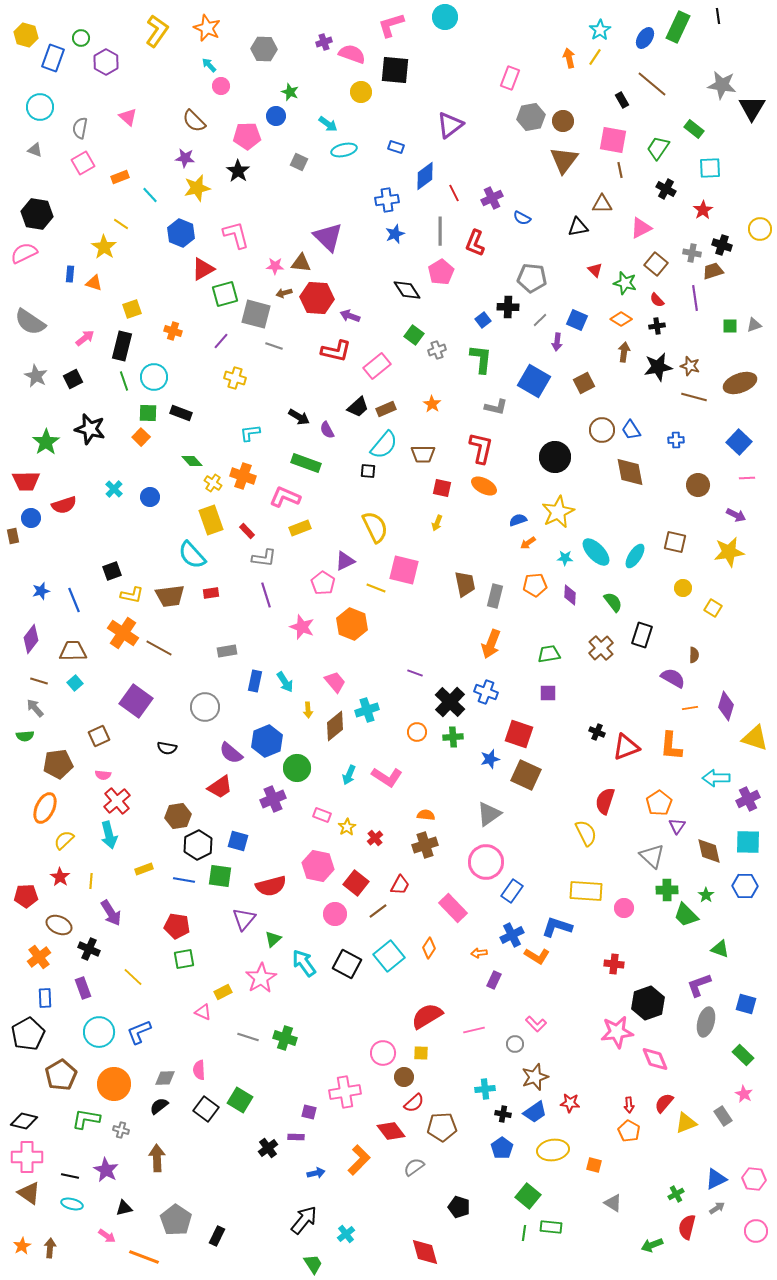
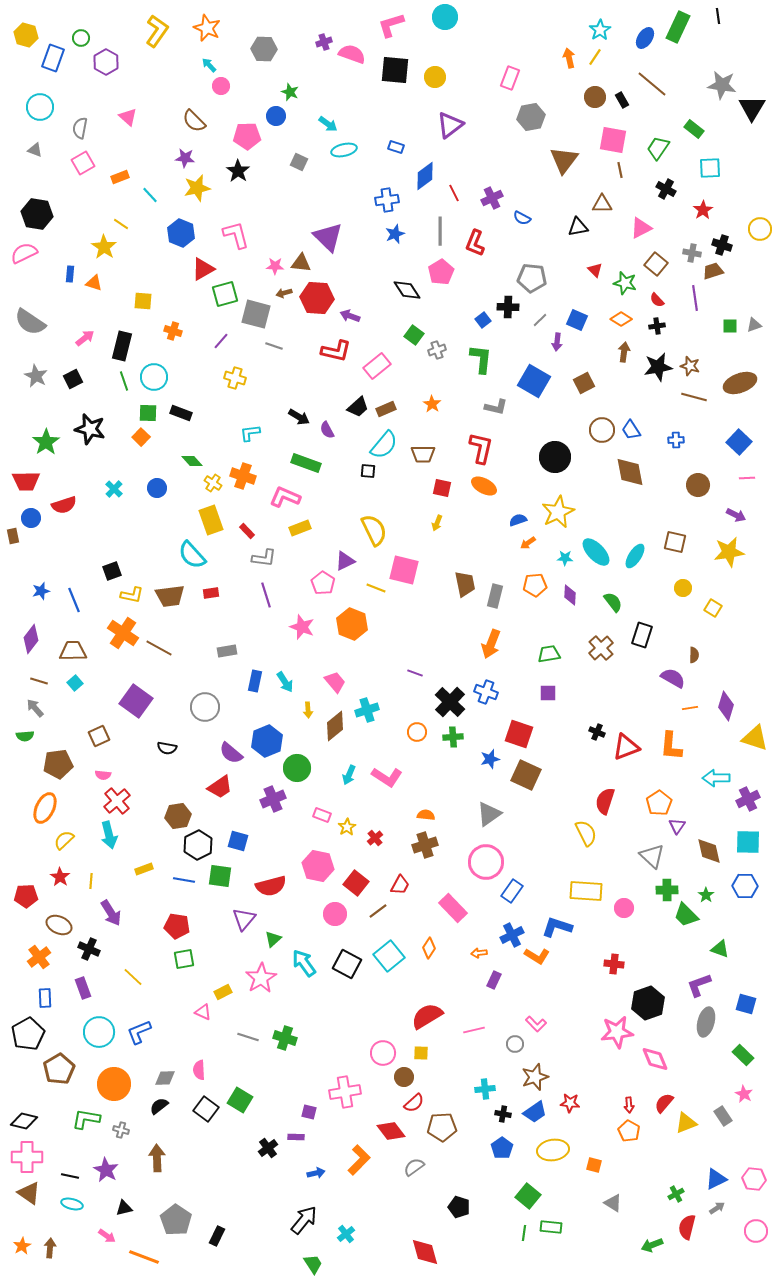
yellow circle at (361, 92): moved 74 px right, 15 px up
brown circle at (563, 121): moved 32 px right, 24 px up
yellow square at (132, 309): moved 11 px right, 8 px up; rotated 24 degrees clockwise
blue circle at (150, 497): moved 7 px right, 9 px up
yellow semicircle at (375, 527): moved 1 px left, 3 px down
brown pentagon at (61, 1075): moved 2 px left, 6 px up
